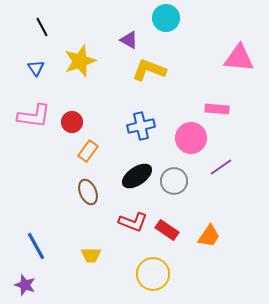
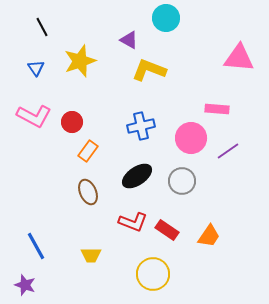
pink L-shape: rotated 20 degrees clockwise
purple line: moved 7 px right, 16 px up
gray circle: moved 8 px right
